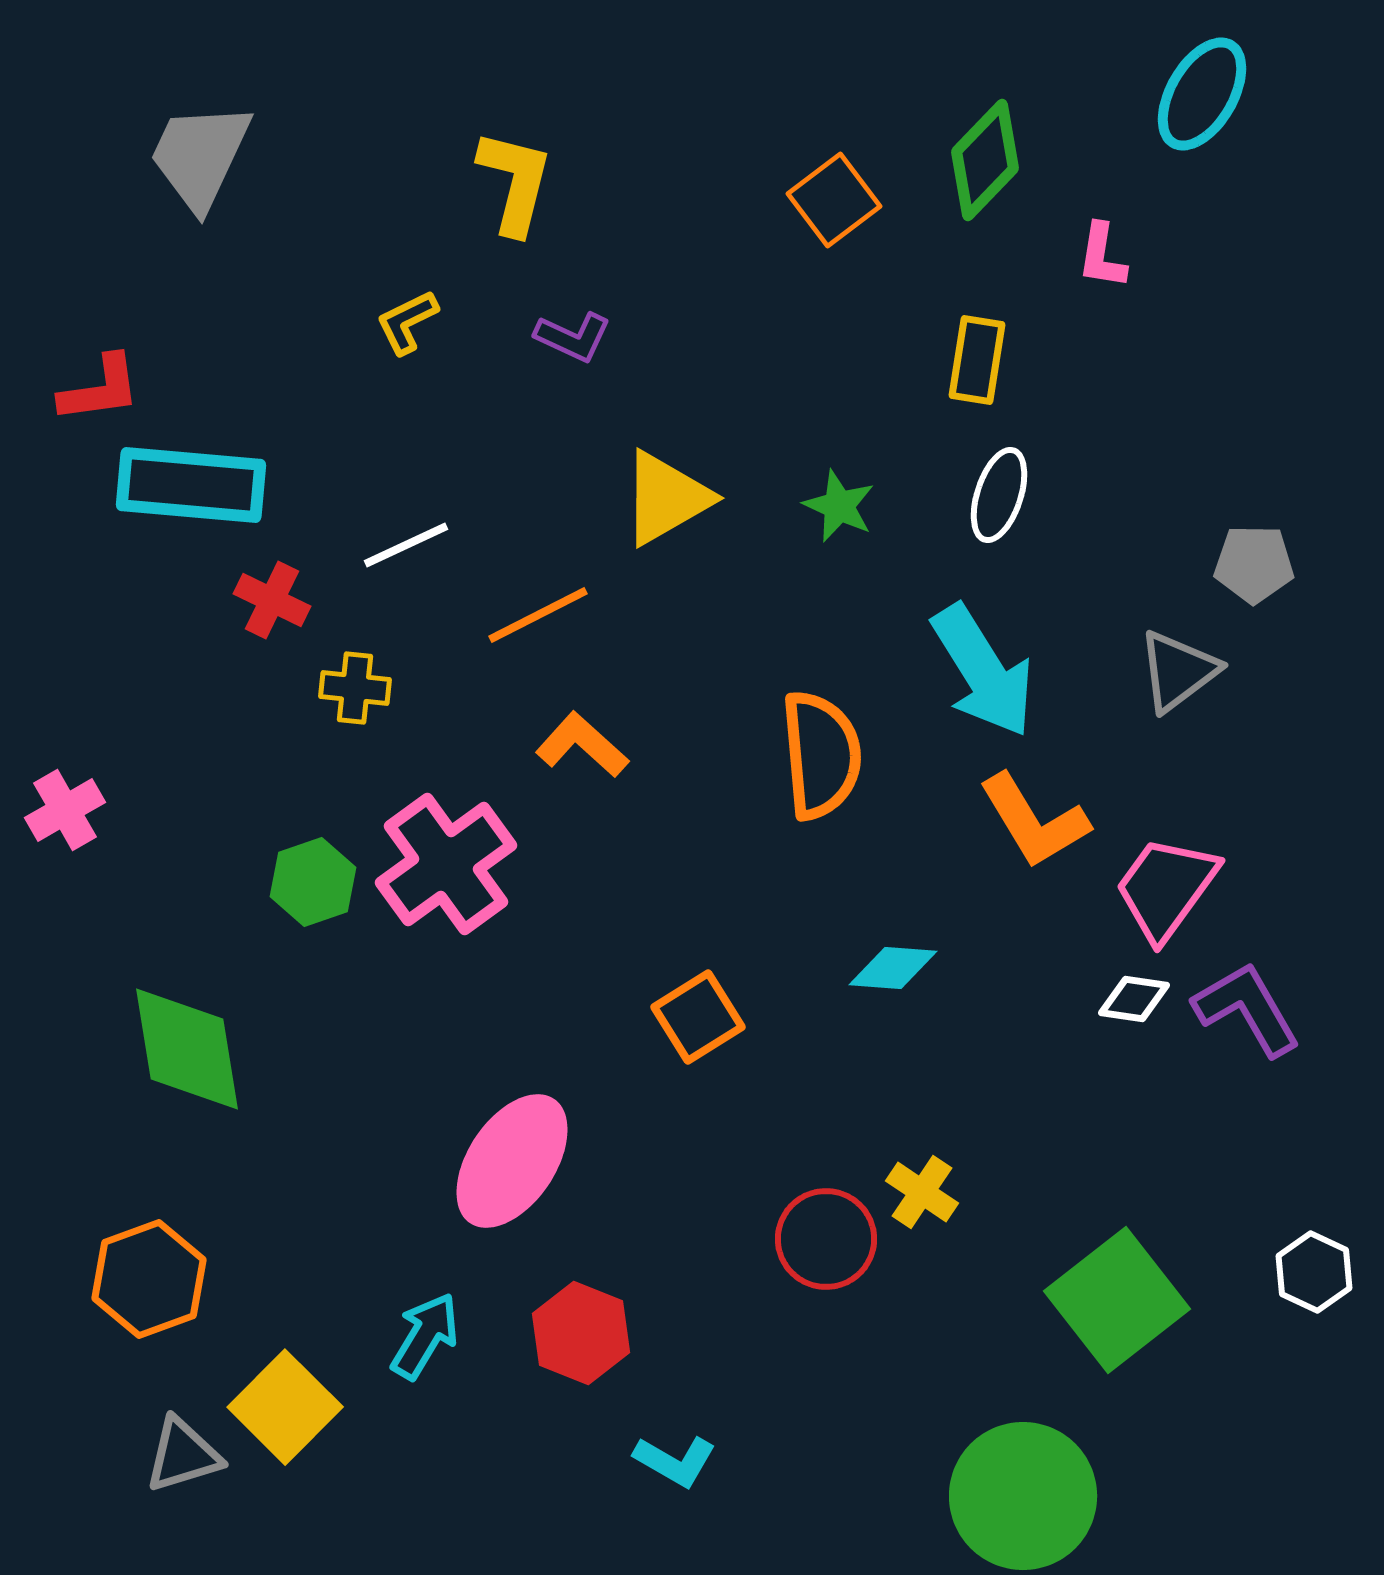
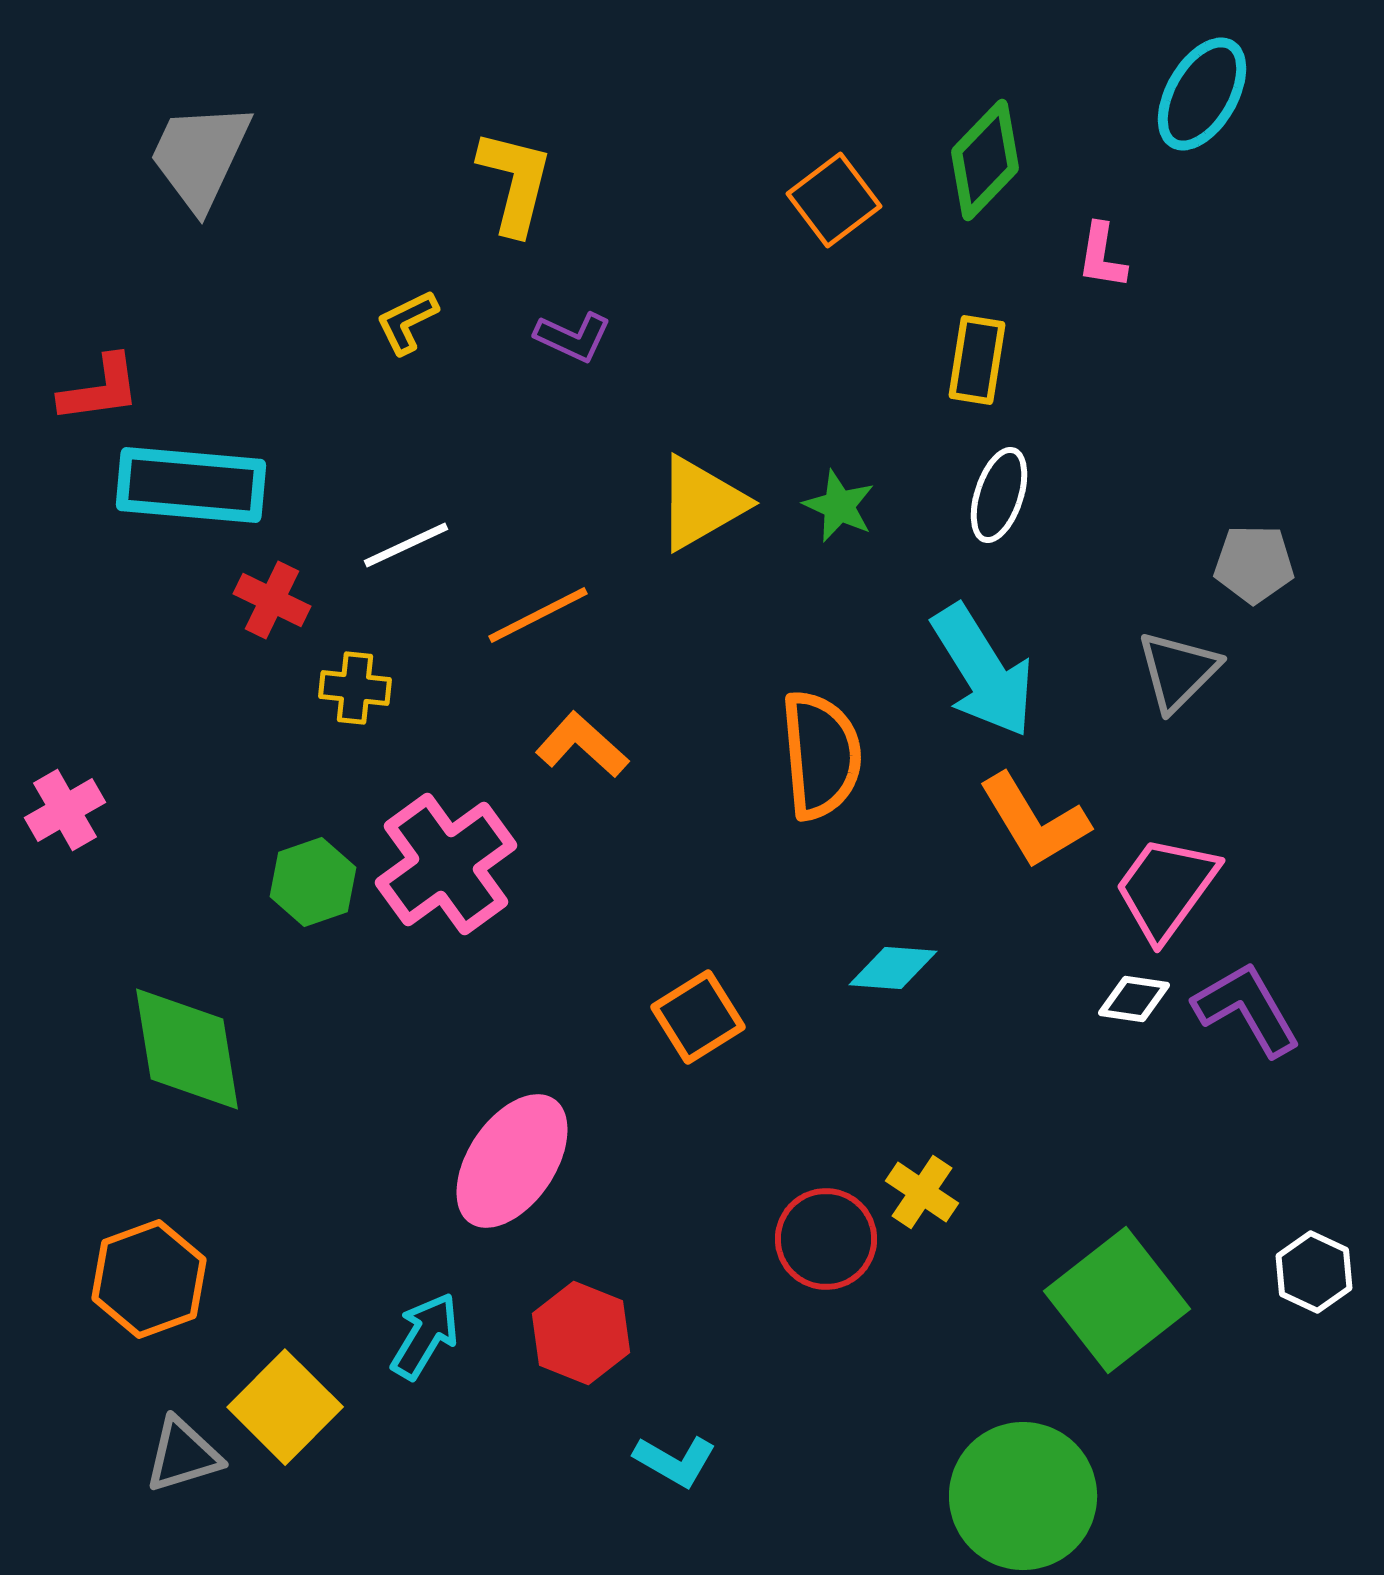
yellow triangle at (666, 498): moved 35 px right, 5 px down
gray triangle at (1178, 671): rotated 8 degrees counterclockwise
